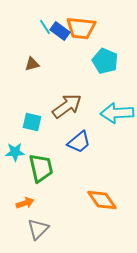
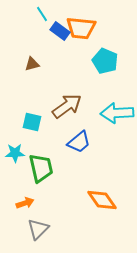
cyan line: moved 3 px left, 13 px up
cyan star: moved 1 px down
